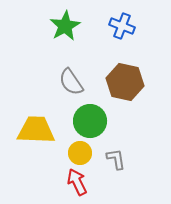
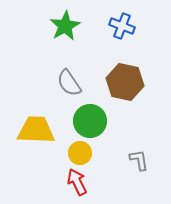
gray semicircle: moved 2 px left, 1 px down
gray L-shape: moved 23 px right, 1 px down
